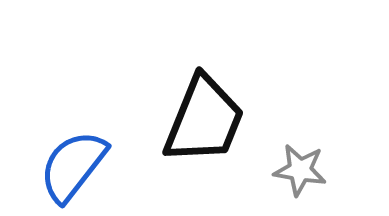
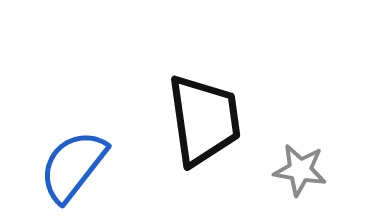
black trapezoid: rotated 30 degrees counterclockwise
